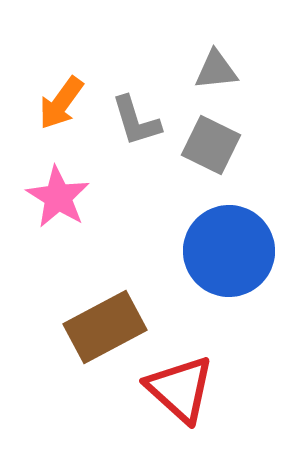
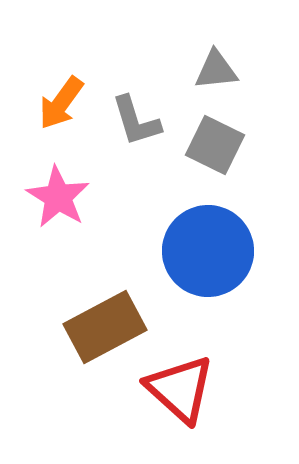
gray square: moved 4 px right
blue circle: moved 21 px left
